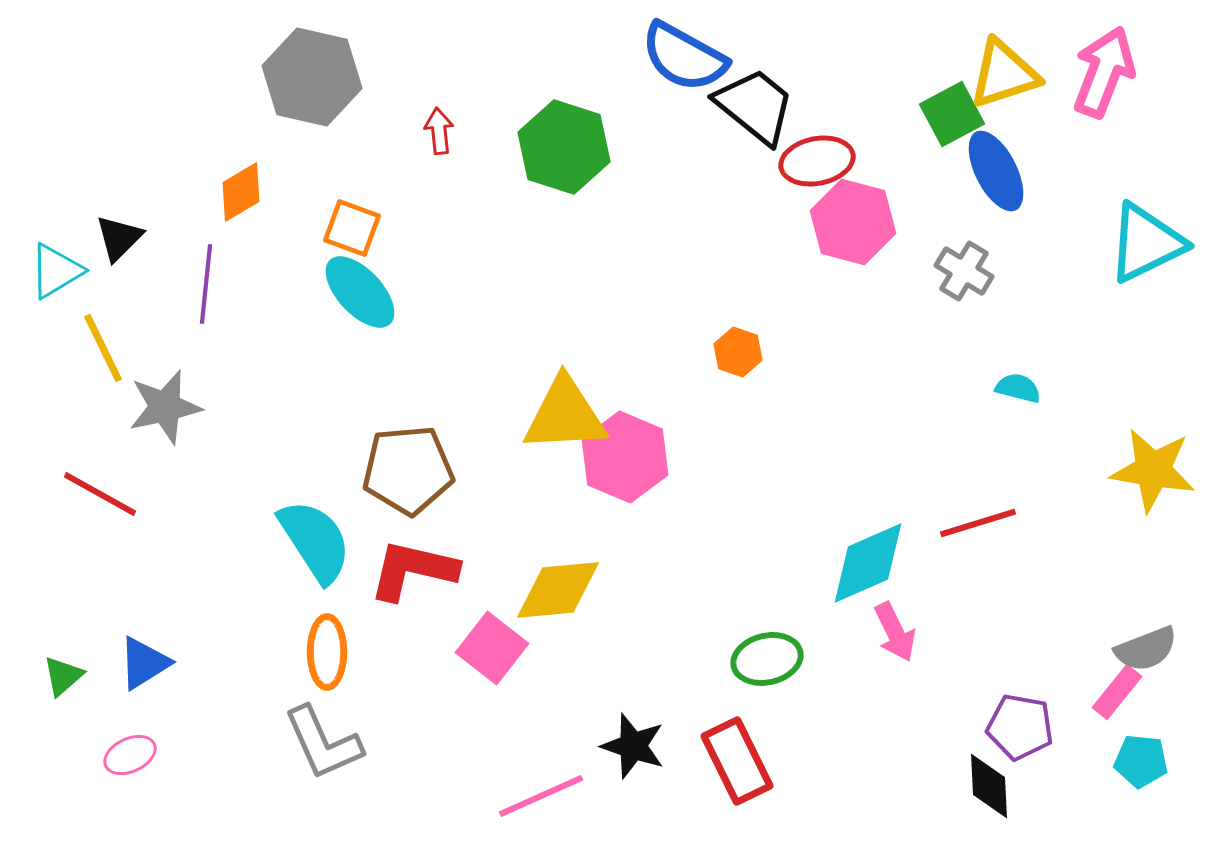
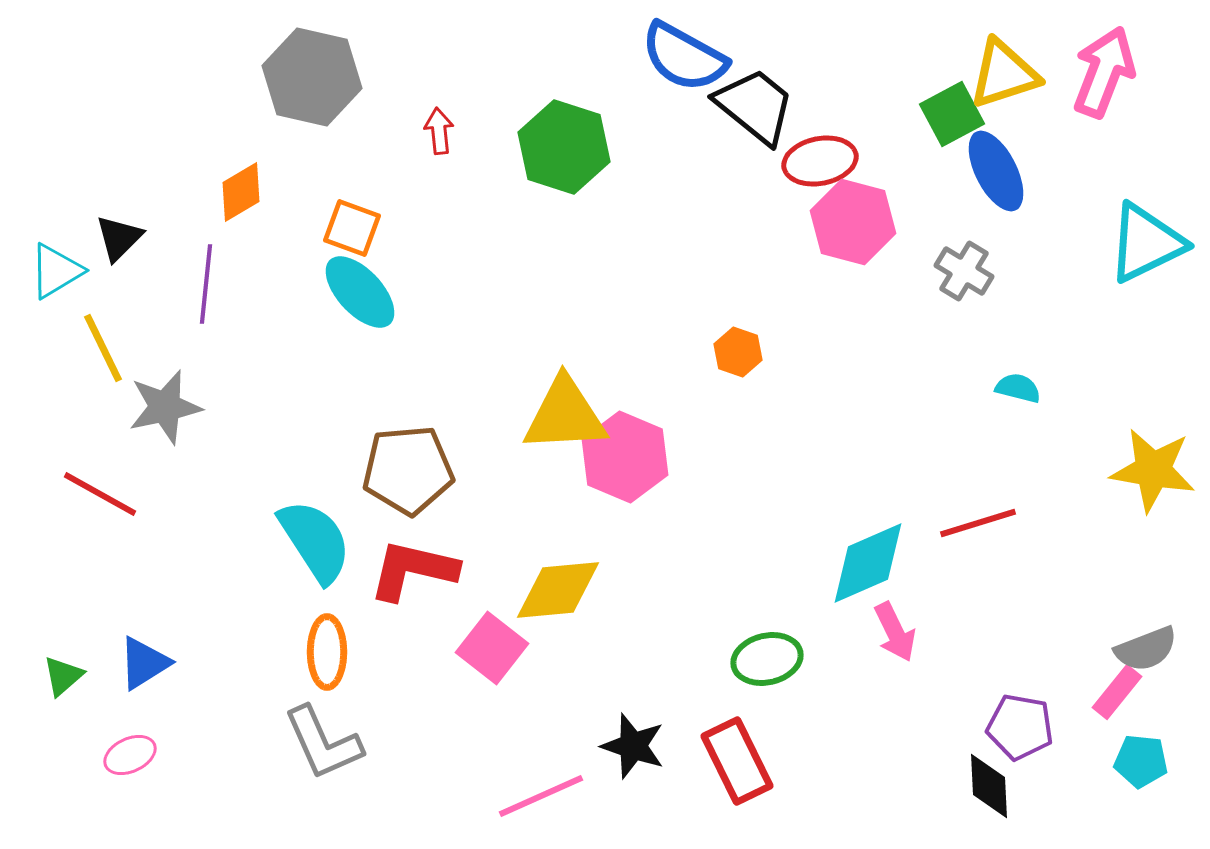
red ellipse at (817, 161): moved 3 px right
